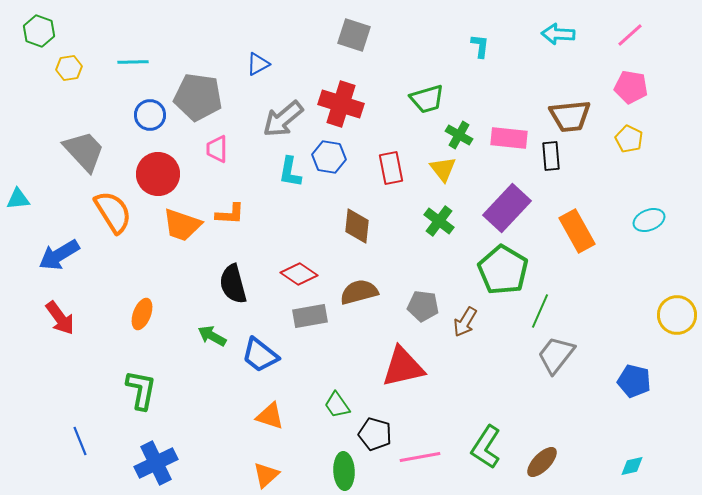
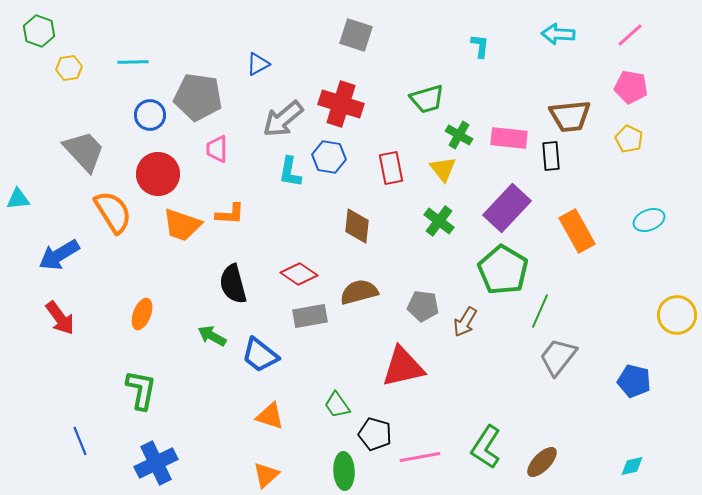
gray square at (354, 35): moved 2 px right
gray trapezoid at (556, 355): moved 2 px right, 2 px down
